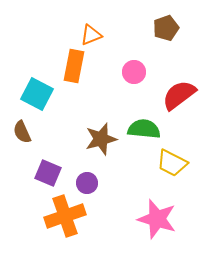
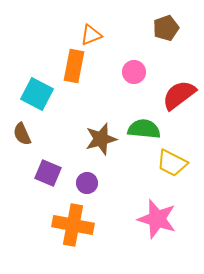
brown semicircle: moved 2 px down
orange cross: moved 8 px right, 9 px down; rotated 30 degrees clockwise
